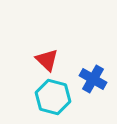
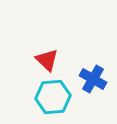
cyan hexagon: rotated 20 degrees counterclockwise
